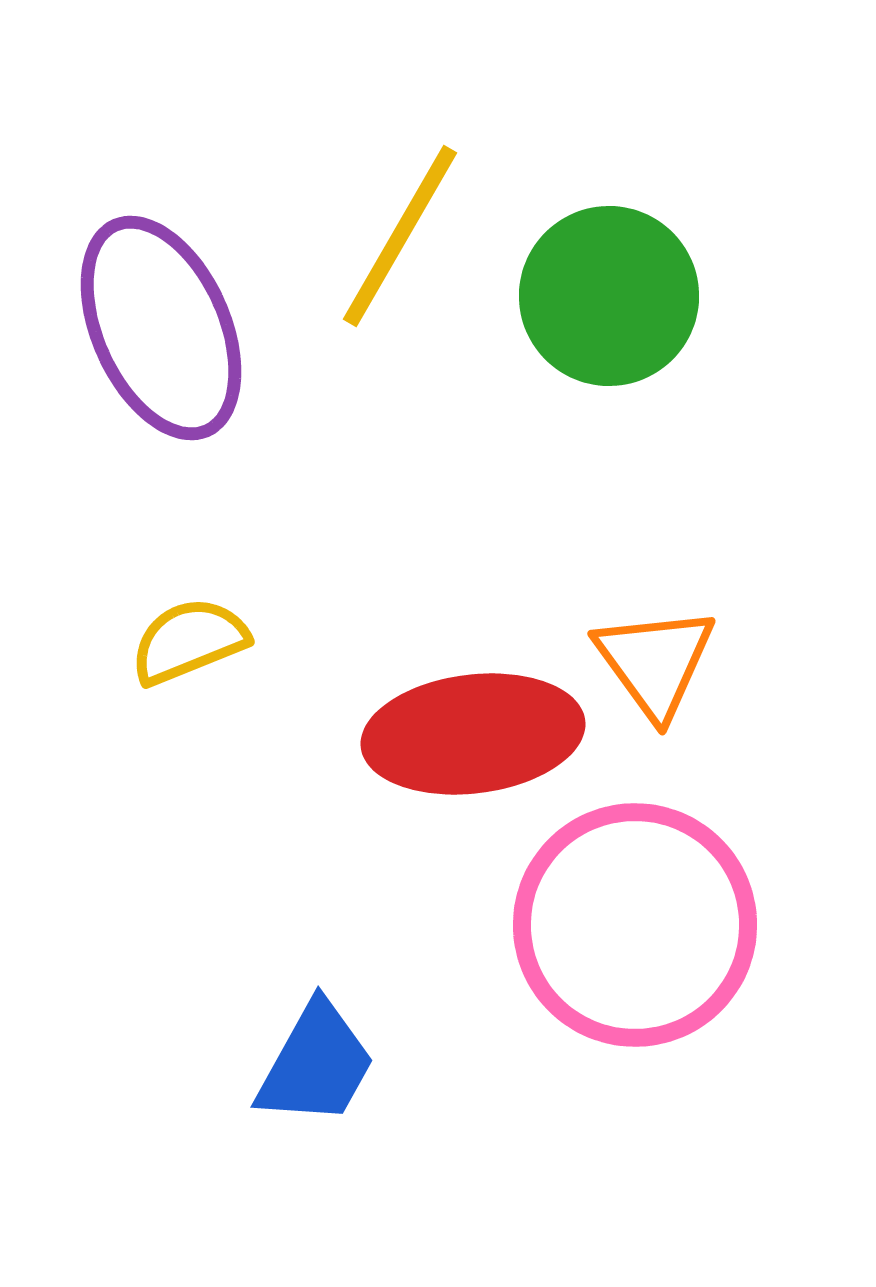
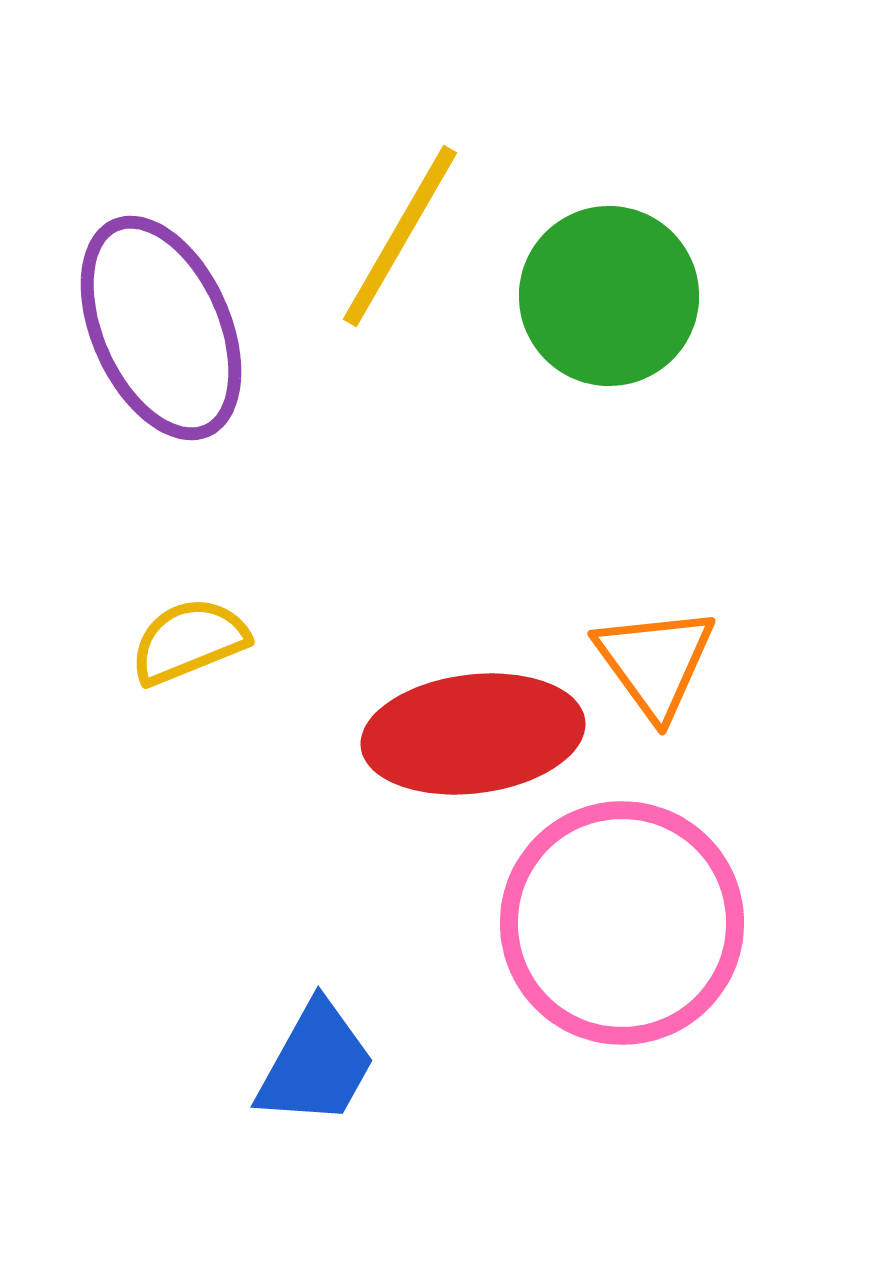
pink circle: moved 13 px left, 2 px up
